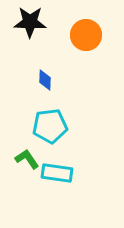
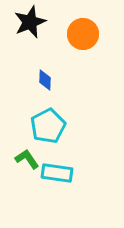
black star: rotated 24 degrees counterclockwise
orange circle: moved 3 px left, 1 px up
cyan pentagon: moved 2 px left; rotated 20 degrees counterclockwise
